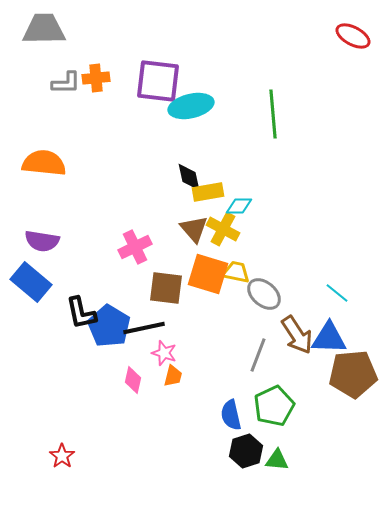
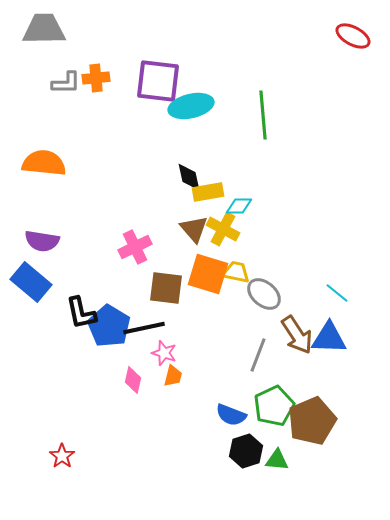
green line: moved 10 px left, 1 px down
brown pentagon: moved 41 px left, 47 px down; rotated 18 degrees counterclockwise
blue semicircle: rotated 56 degrees counterclockwise
